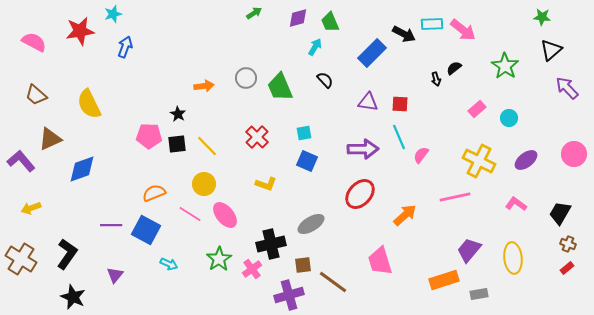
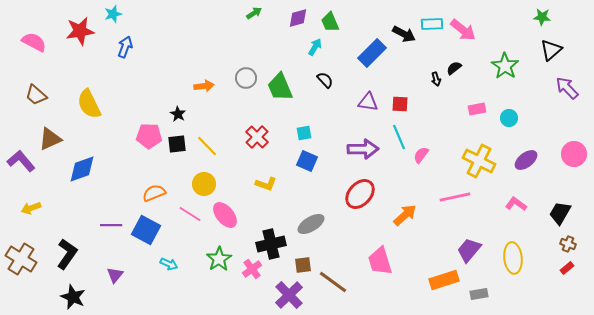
pink rectangle at (477, 109): rotated 30 degrees clockwise
purple cross at (289, 295): rotated 28 degrees counterclockwise
